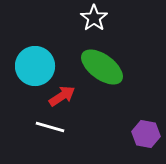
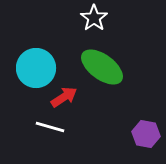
cyan circle: moved 1 px right, 2 px down
red arrow: moved 2 px right, 1 px down
